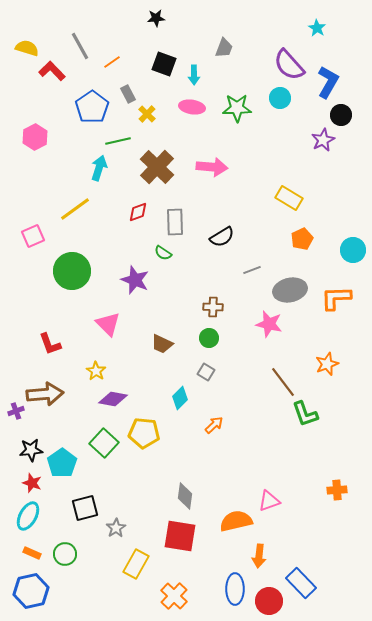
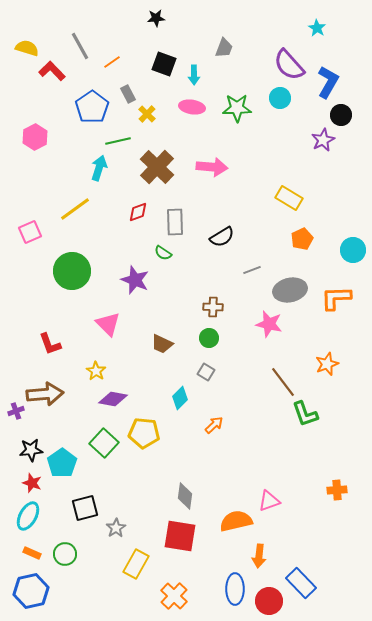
pink square at (33, 236): moved 3 px left, 4 px up
